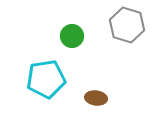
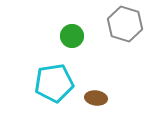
gray hexagon: moved 2 px left, 1 px up
cyan pentagon: moved 8 px right, 4 px down
